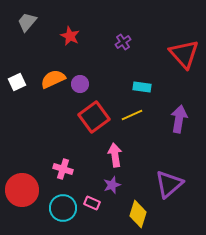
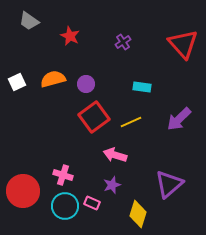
gray trapezoid: moved 2 px right, 1 px up; rotated 95 degrees counterclockwise
red triangle: moved 1 px left, 10 px up
orange semicircle: rotated 10 degrees clockwise
purple circle: moved 6 px right
yellow line: moved 1 px left, 7 px down
purple arrow: rotated 144 degrees counterclockwise
pink arrow: rotated 65 degrees counterclockwise
pink cross: moved 6 px down
red circle: moved 1 px right, 1 px down
cyan circle: moved 2 px right, 2 px up
